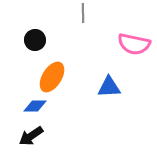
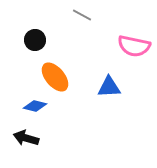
gray line: moved 1 px left, 2 px down; rotated 60 degrees counterclockwise
pink semicircle: moved 2 px down
orange ellipse: moved 3 px right; rotated 72 degrees counterclockwise
blue diamond: rotated 15 degrees clockwise
black arrow: moved 5 px left, 2 px down; rotated 50 degrees clockwise
